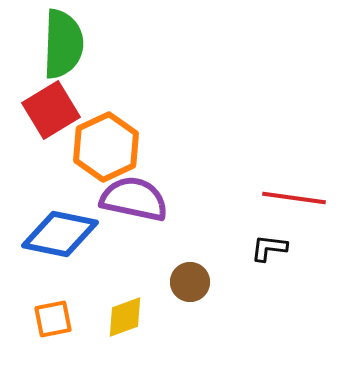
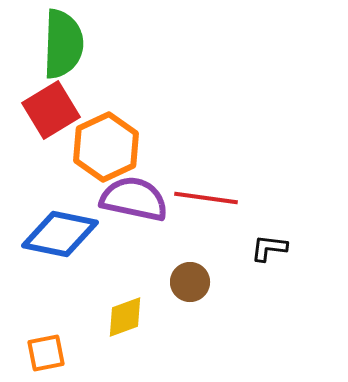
red line: moved 88 px left
orange square: moved 7 px left, 34 px down
